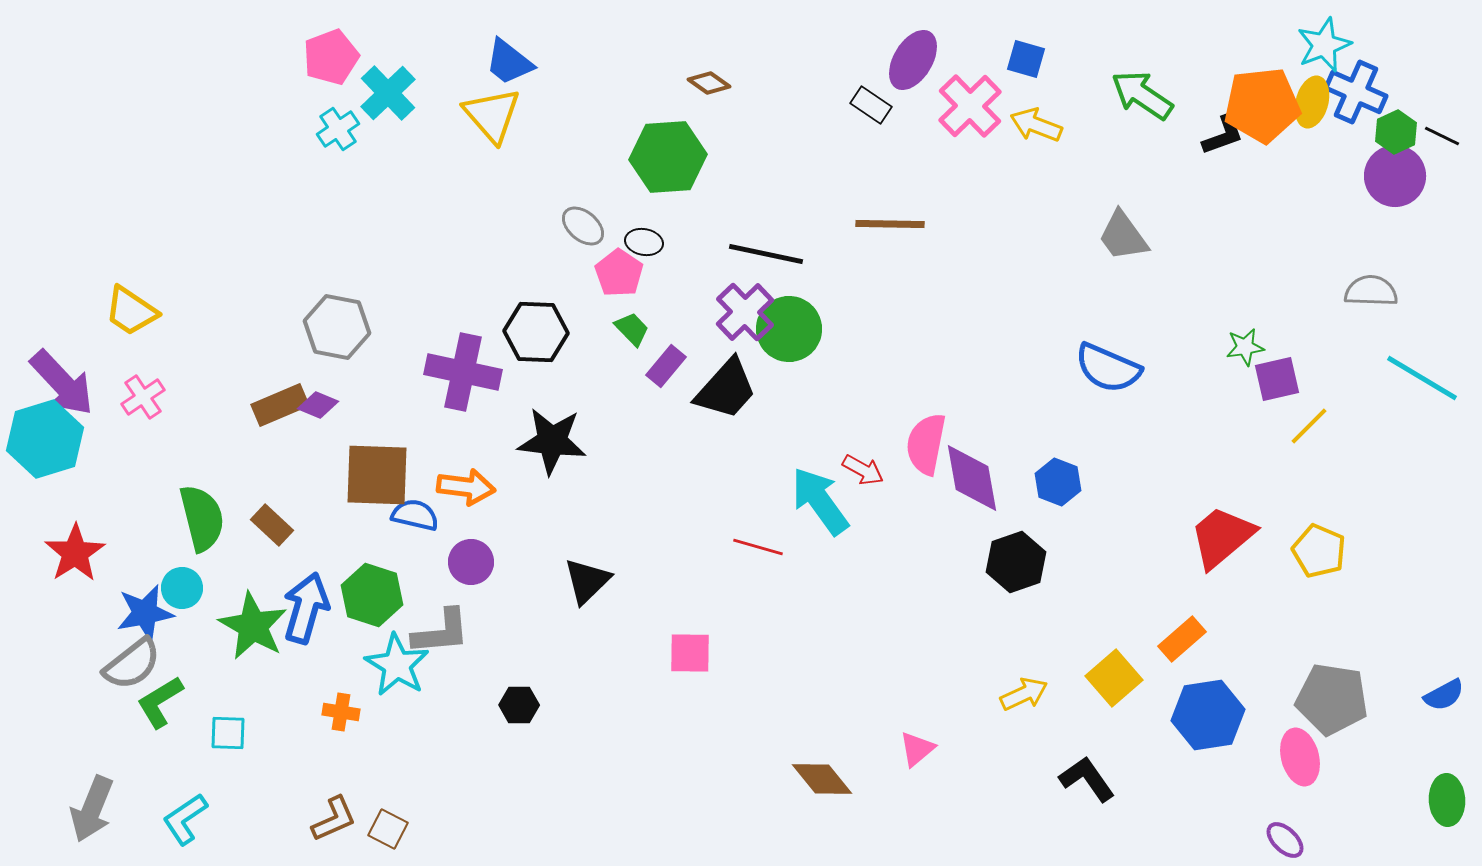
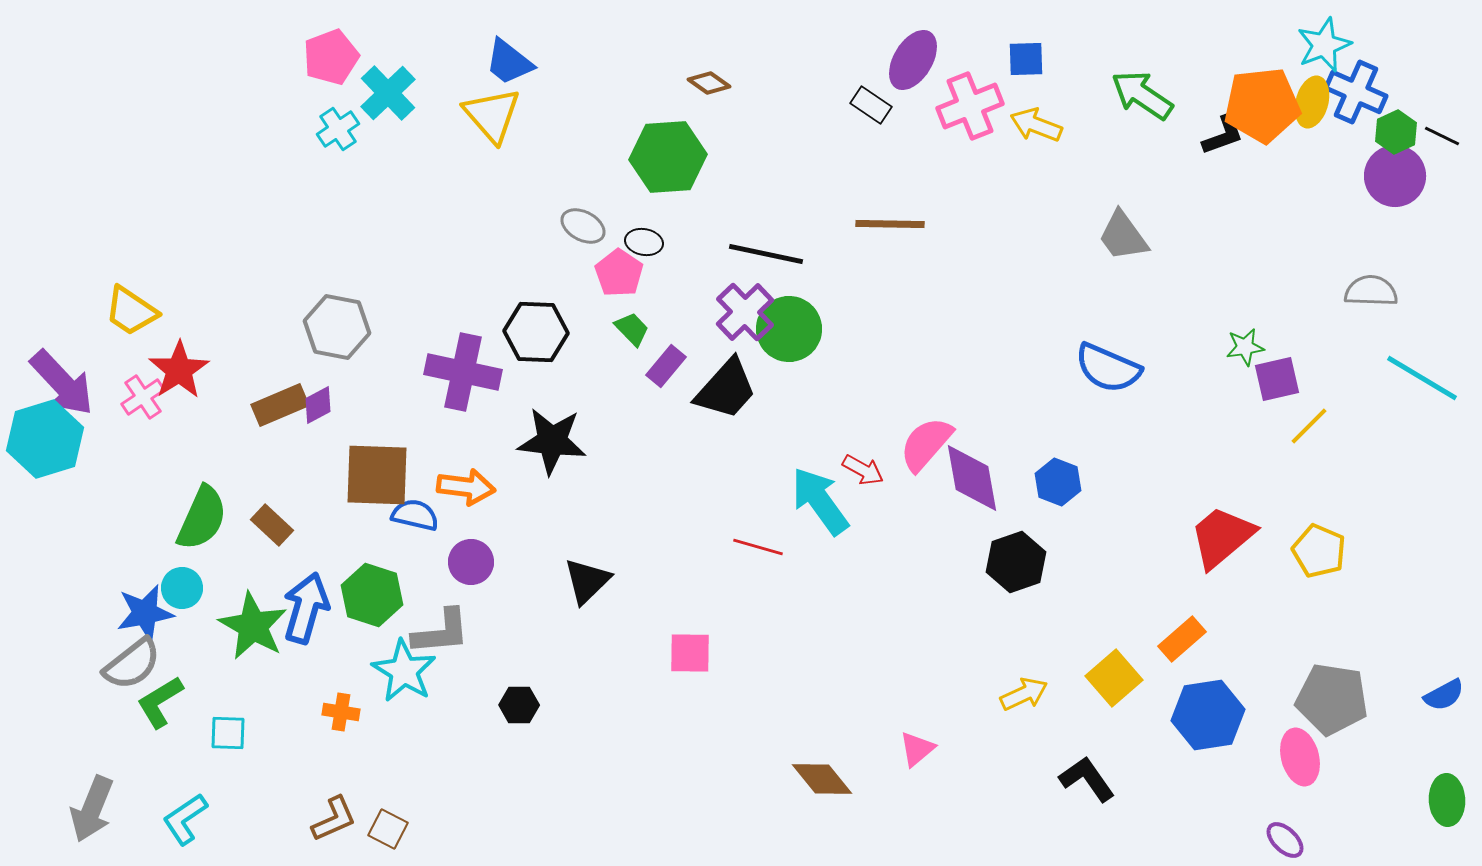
blue square at (1026, 59): rotated 18 degrees counterclockwise
pink cross at (970, 106): rotated 22 degrees clockwise
gray ellipse at (583, 226): rotated 12 degrees counterclockwise
purple diamond at (318, 405): rotated 51 degrees counterclockwise
pink semicircle at (926, 444): rotated 30 degrees clockwise
green semicircle at (202, 518): rotated 38 degrees clockwise
red star at (75, 553): moved 104 px right, 183 px up
cyan star at (397, 665): moved 7 px right, 6 px down
